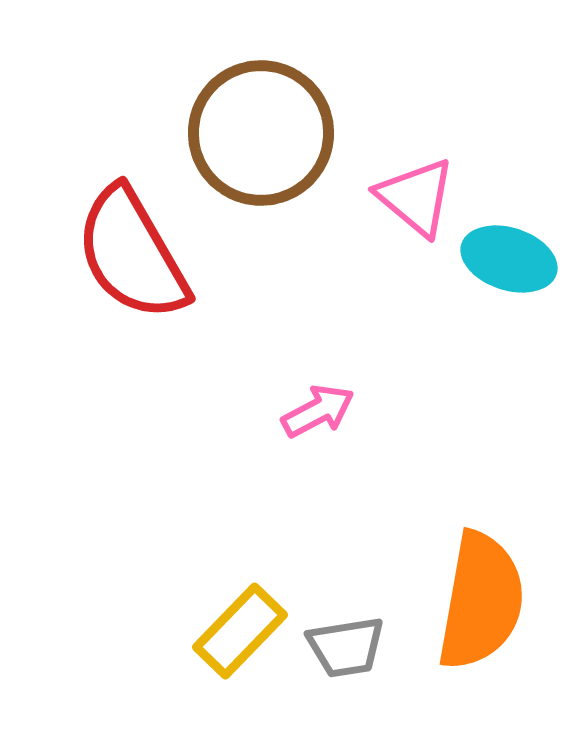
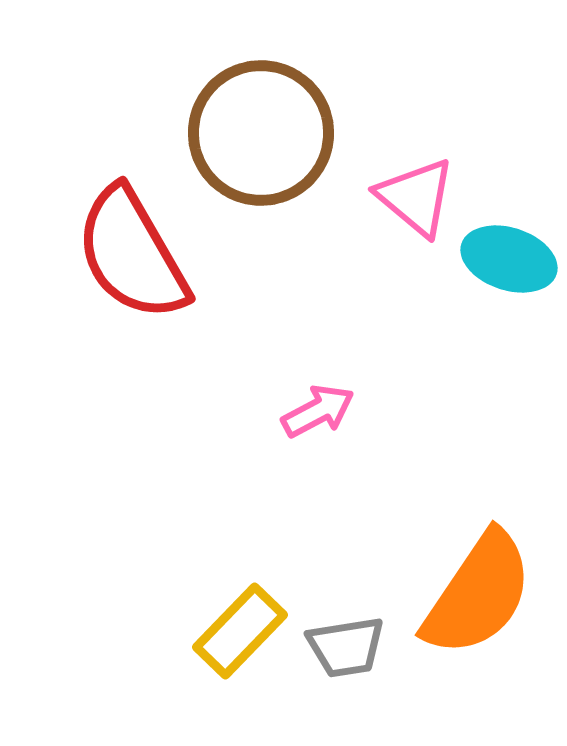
orange semicircle: moved 3 px left, 7 px up; rotated 24 degrees clockwise
